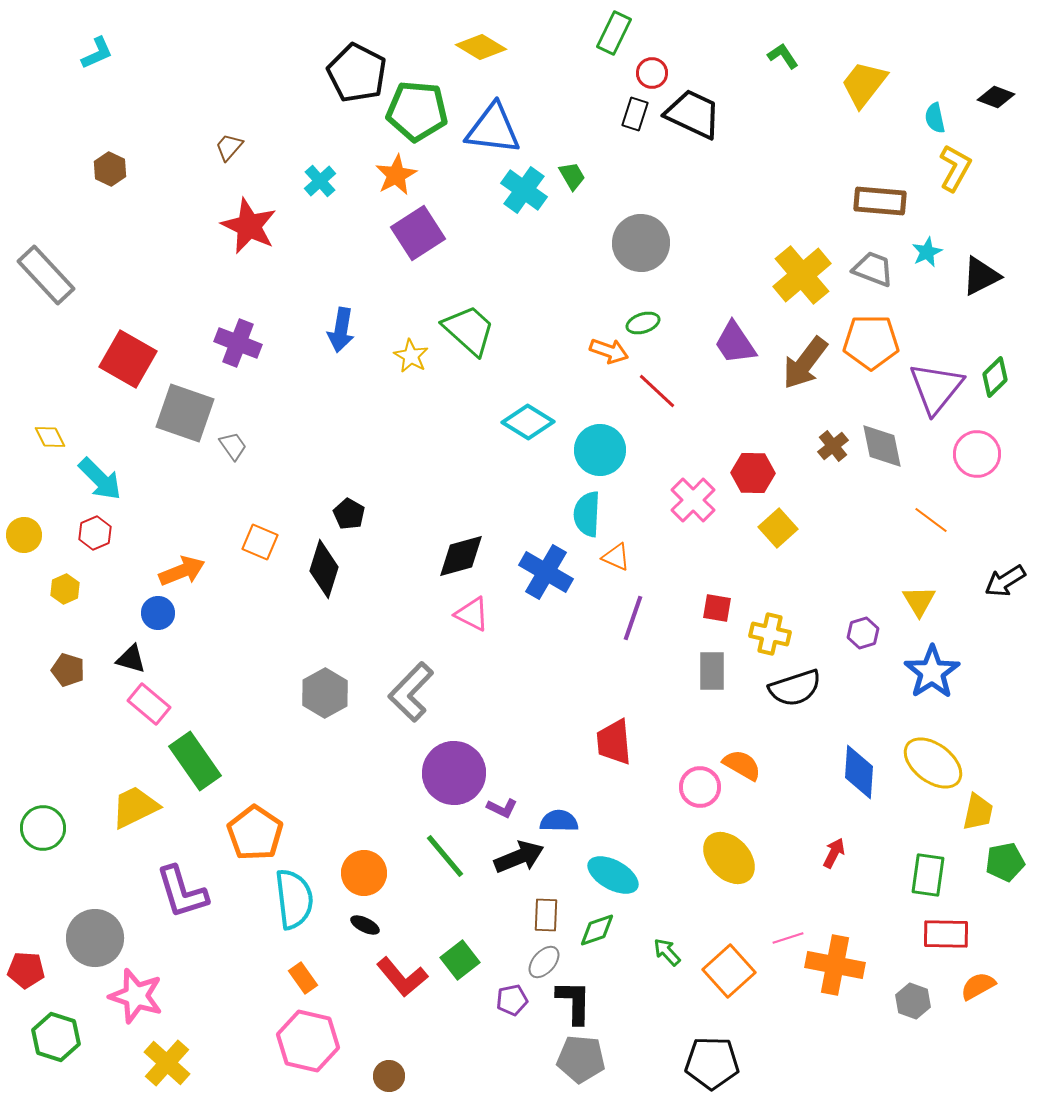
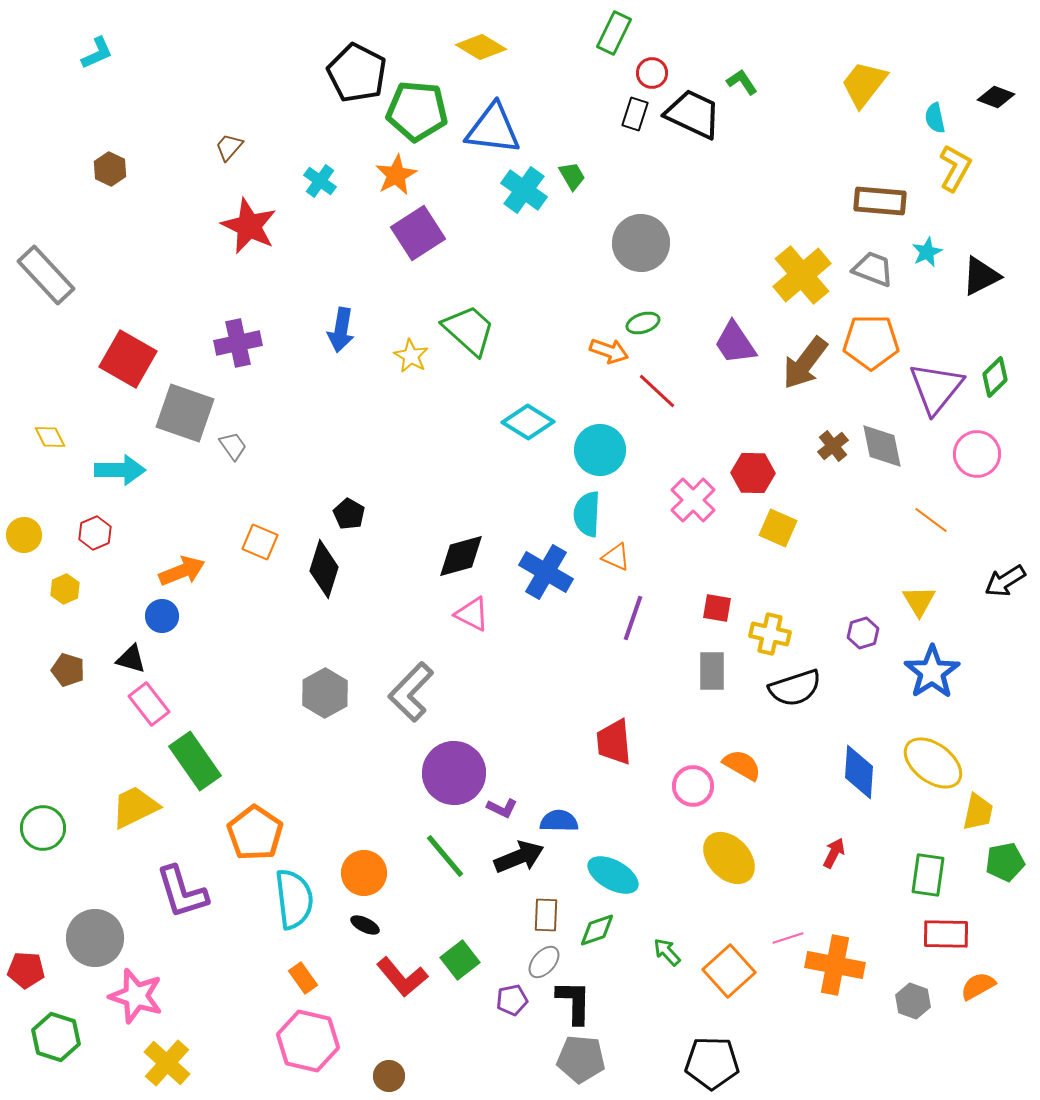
green L-shape at (783, 56): moved 41 px left, 26 px down
cyan cross at (320, 181): rotated 12 degrees counterclockwise
purple cross at (238, 343): rotated 33 degrees counterclockwise
cyan arrow at (100, 479): moved 20 px right, 9 px up; rotated 45 degrees counterclockwise
yellow square at (778, 528): rotated 24 degrees counterclockwise
blue circle at (158, 613): moved 4 px right, 3 px down
pink rectangle at (149, 704): rotated 12 degrees clockwise
pink circle at (700, 787): moved 7 px left, 1 px up
